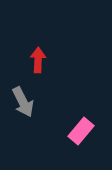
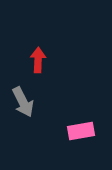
pink rectangle: rotated 40 degrees clockwise
